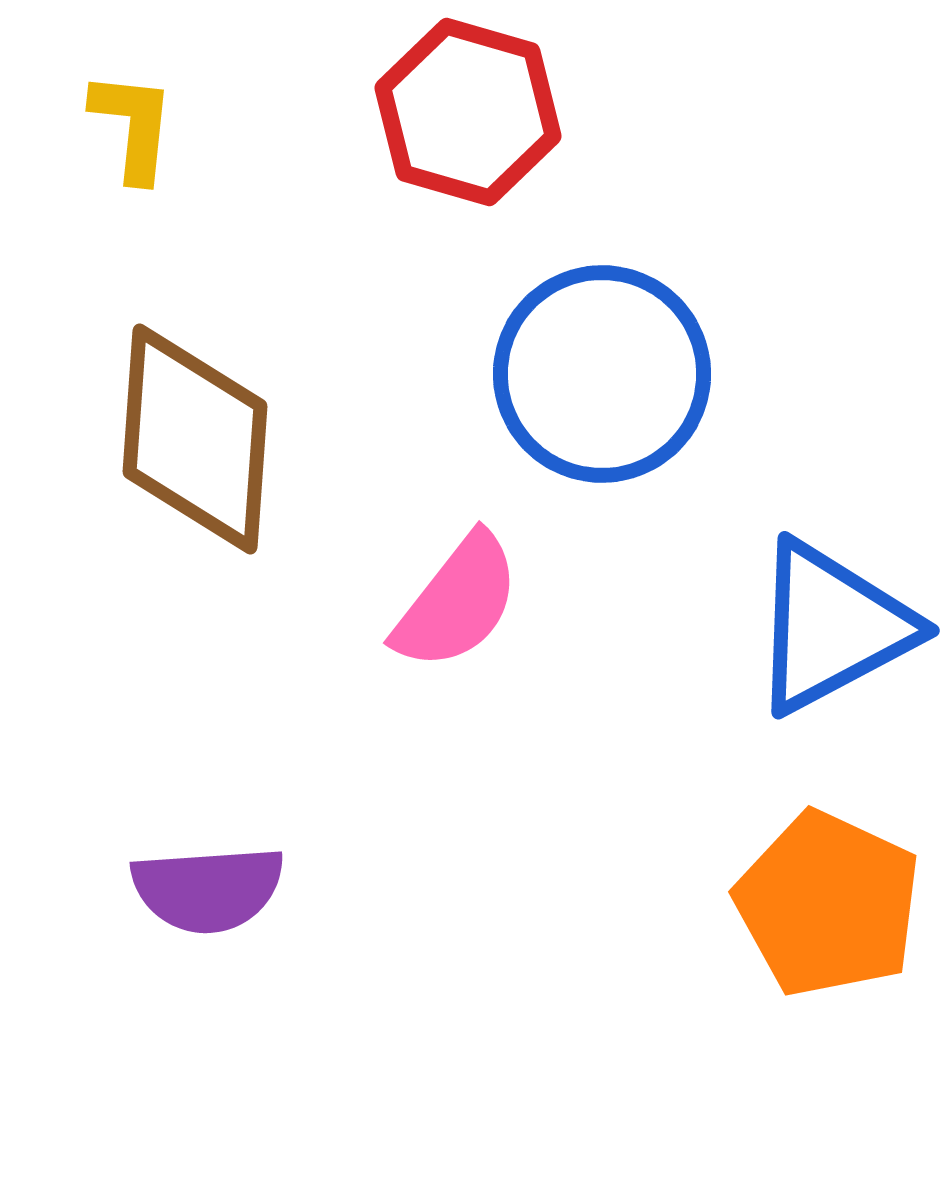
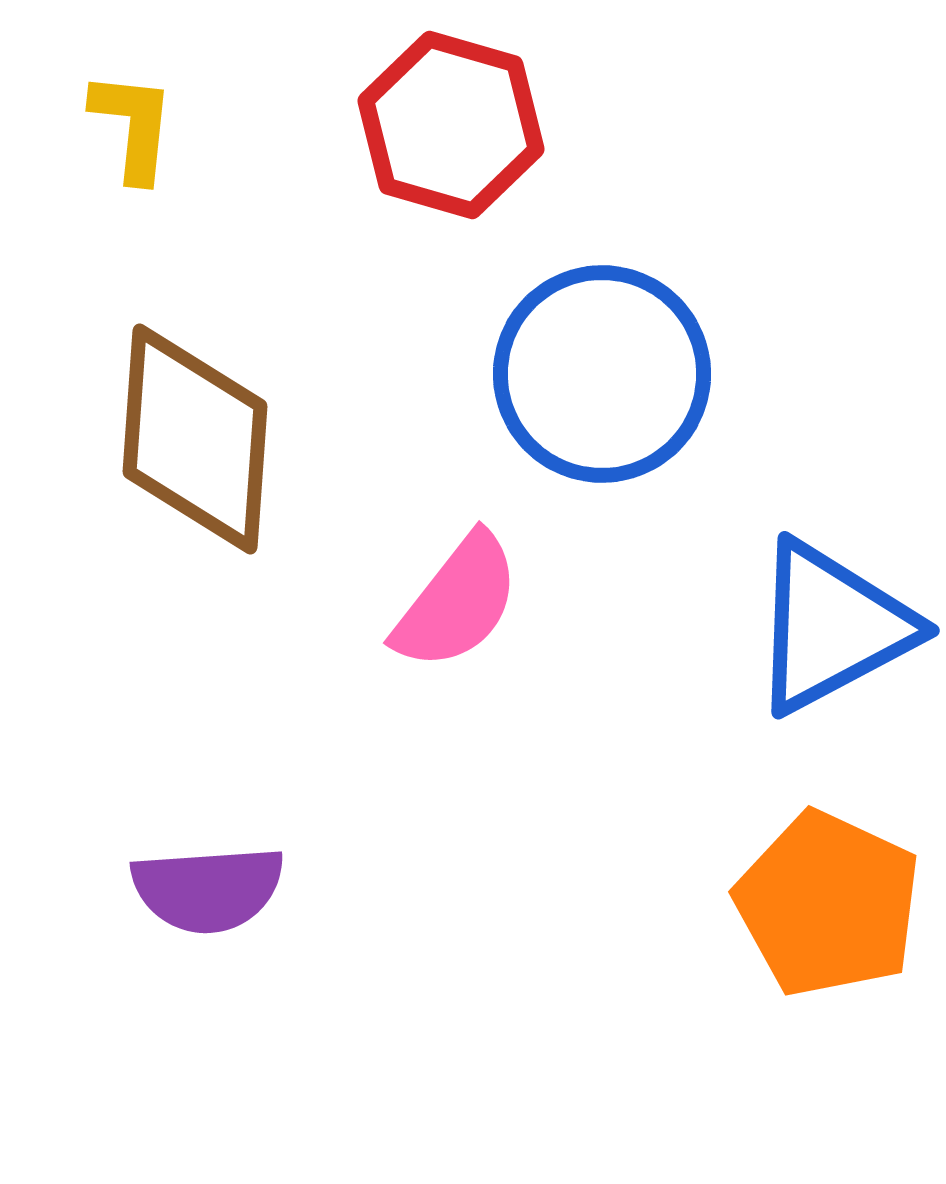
red hexagon: moved 17 px left, 13 px down
